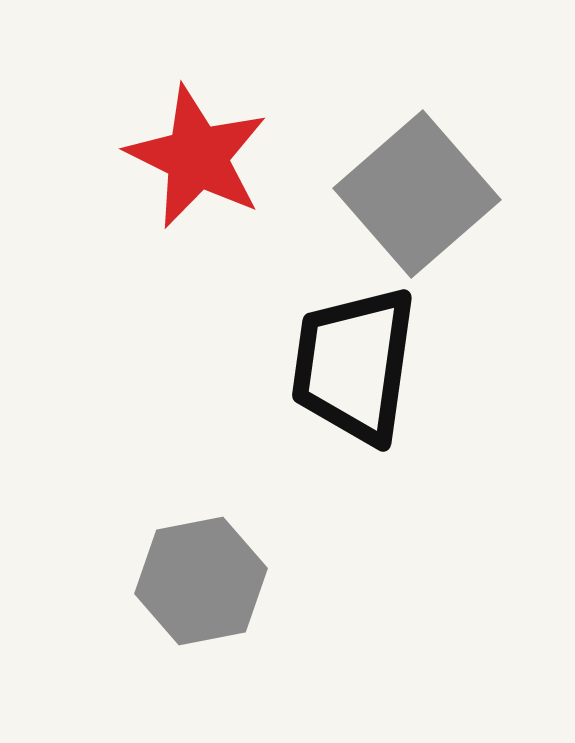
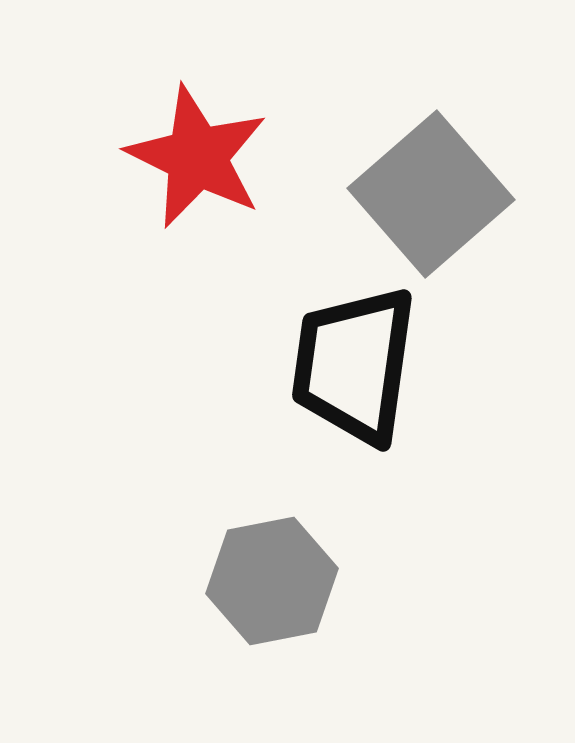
gray square: moved 14 px right
gray hexagon: moved 71 px right
